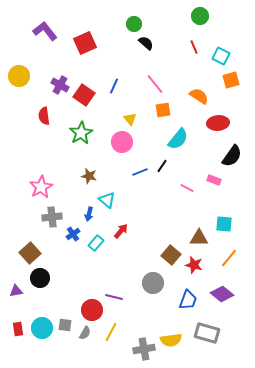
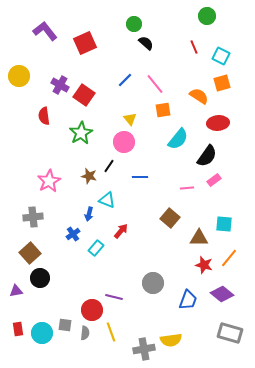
green circle at (200, 16): moved 7 px right
orange square at (231, 80): moved 9 px left, 3 px down
blue line at (114, 86): moved 11 px right, 6 px up; rotated 21 degrees clockwise
pink circle at (122, 142): moved 2 px right
black semicircle at (232, 156): moved 25 px left
black line at (162, 166): moved 53 px left
blue line at (140, 172): moved 5 px down; rotated 21 degrees clockwise
pink rectangle at (214, 180): rotated 56 degrees counterclockwise
pink star at (41, 187): moved 8 px right, 6 px up
pink line at (187, 188): rotated 32 degrees counterclockwise
cyan triangle at (107, 200): rotated 18 degrees counterclockwise
gray cross at (52, 217): moved 19 px left
cyan rectangle at (96, 243): moved 5 px down
brown square at (171, 255): moved 1 px left, 37 px up
red star at (194, 265): moved 10 px right
cyan circle at (42, 328): moved 5 px down
yellow line at (111, 332): rotated 48 degrees counterclockwise
gray semicircle at (85, 333): rotated 24 degrees counterclockwise
gray rectangle at (207, 333): moved 23 px right
